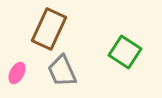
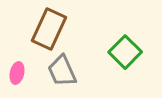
green square: rotated 12 degrees clockwise
pink ellipse: rotated 15 degrees counterclockwise
